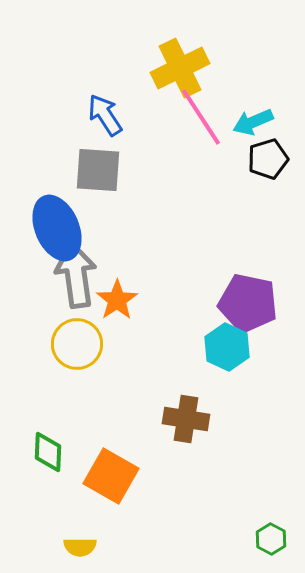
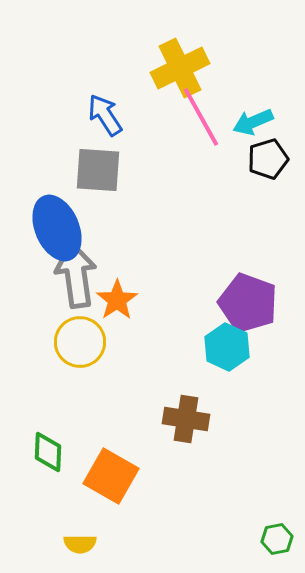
pink line: rotated 4 degrees clockwise
purple pentagon: rotated 8 degrees clockwise
yellow circle: moved 3 px right, 2 px up
green hexagon: moved 6 px right; rotated 20 degrees clockwise
yellow semicircle: moved 3 px up
